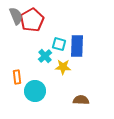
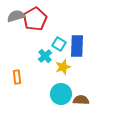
gray semicircle: rotated 84 degrees counterclockwise
red pentagon: moved 3 px right, 1 px up
cyan square: rotated 16 degrees clockwise
yellow star: rotated 21 degrees counterclockwise
cyan circle: moved 26 px right, 3 px down
